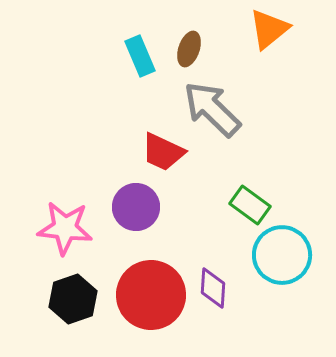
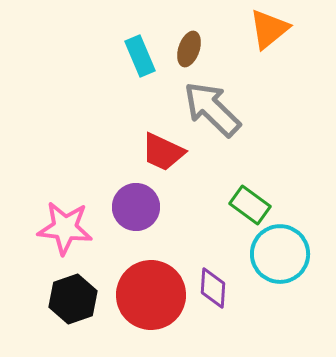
cyan circle: moved 2 px left, 1 px up
